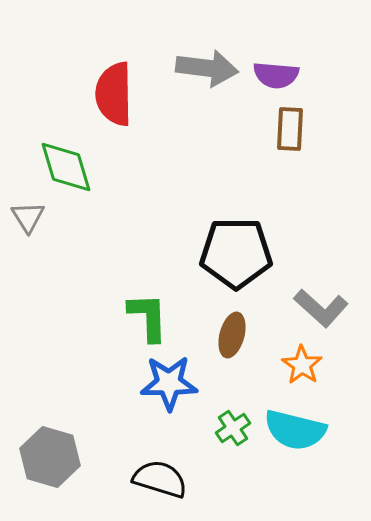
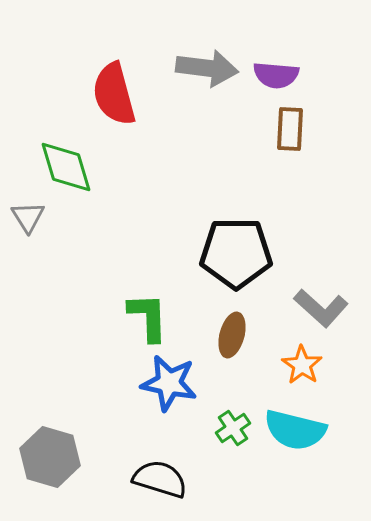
red semicircle: rotated 14 degrees counterclockwise
blue star: rotated 12 degrees clockwise
